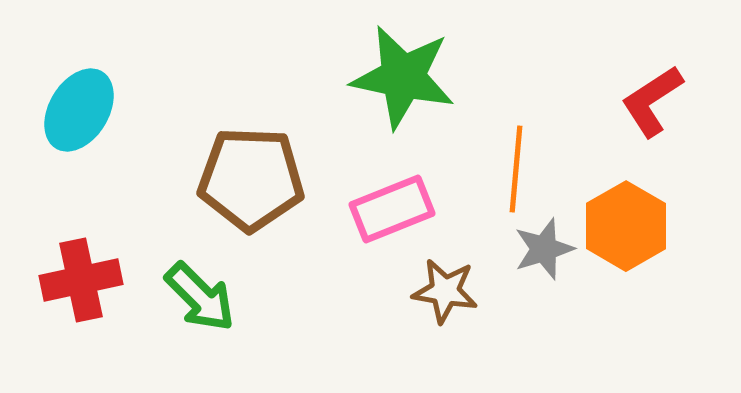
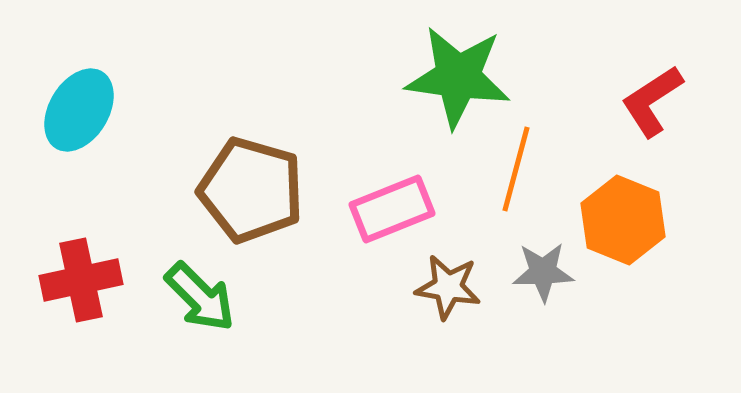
green star: moved 55 px right; rotated 4 degrees counterclockwise
orange line: rotated 10 degrees clockwise
brown pentagon: moved 11 px down; rotated 14 degrees clockwise
orange hexagon: moved 3 px left, 6 px up; rotated 8 degrees counterclockwise
gray star: moved 1 px left, 23 px down; rotated 16 degrees clockwise
brown star: moved 3 px right, 4 px up
